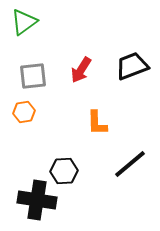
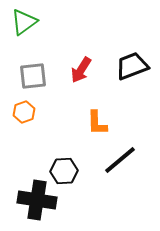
orange hexagon: rotated 10 degrees counterclockwise
black line: moved 10 px left, 4 px up
